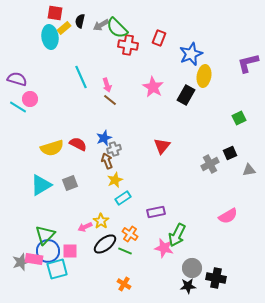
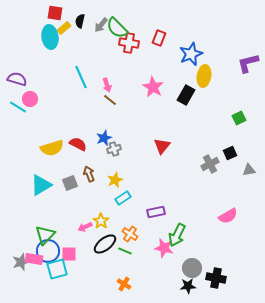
gray arrow at (101, 25): rotated 21 degrees counterclockwise
red cross at (128, 45): moved 1 px right, 2 px up
brown arrow at (107, 161): moved 18 px left, 13 px down
pink square at (70, 251): moved 1 px left, 3 px down
